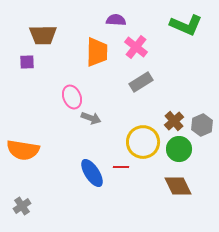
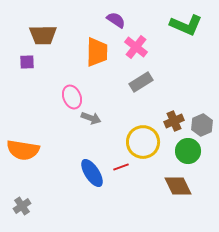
purple semicircle: rotated 30 degrees clockwise
brown cross: rotated 18 degrees clockwise
green circle: moved 9 px right, 2 px down
red line: rotated 21 degrees counterclockwise
